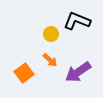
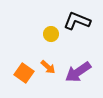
orange arrow: moved 2 px left, 7 px down
orange square: rotated 18 degrees counterclockwise
